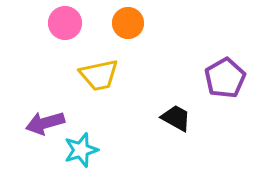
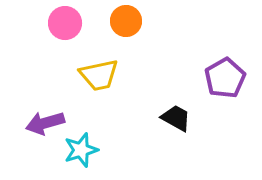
orange circle: moved 2 px left, 2 px up
